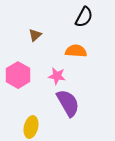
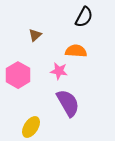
pink star: moved 2 px right, 5 px up
yellow ellipse: rotated 20 degrees clockwise
